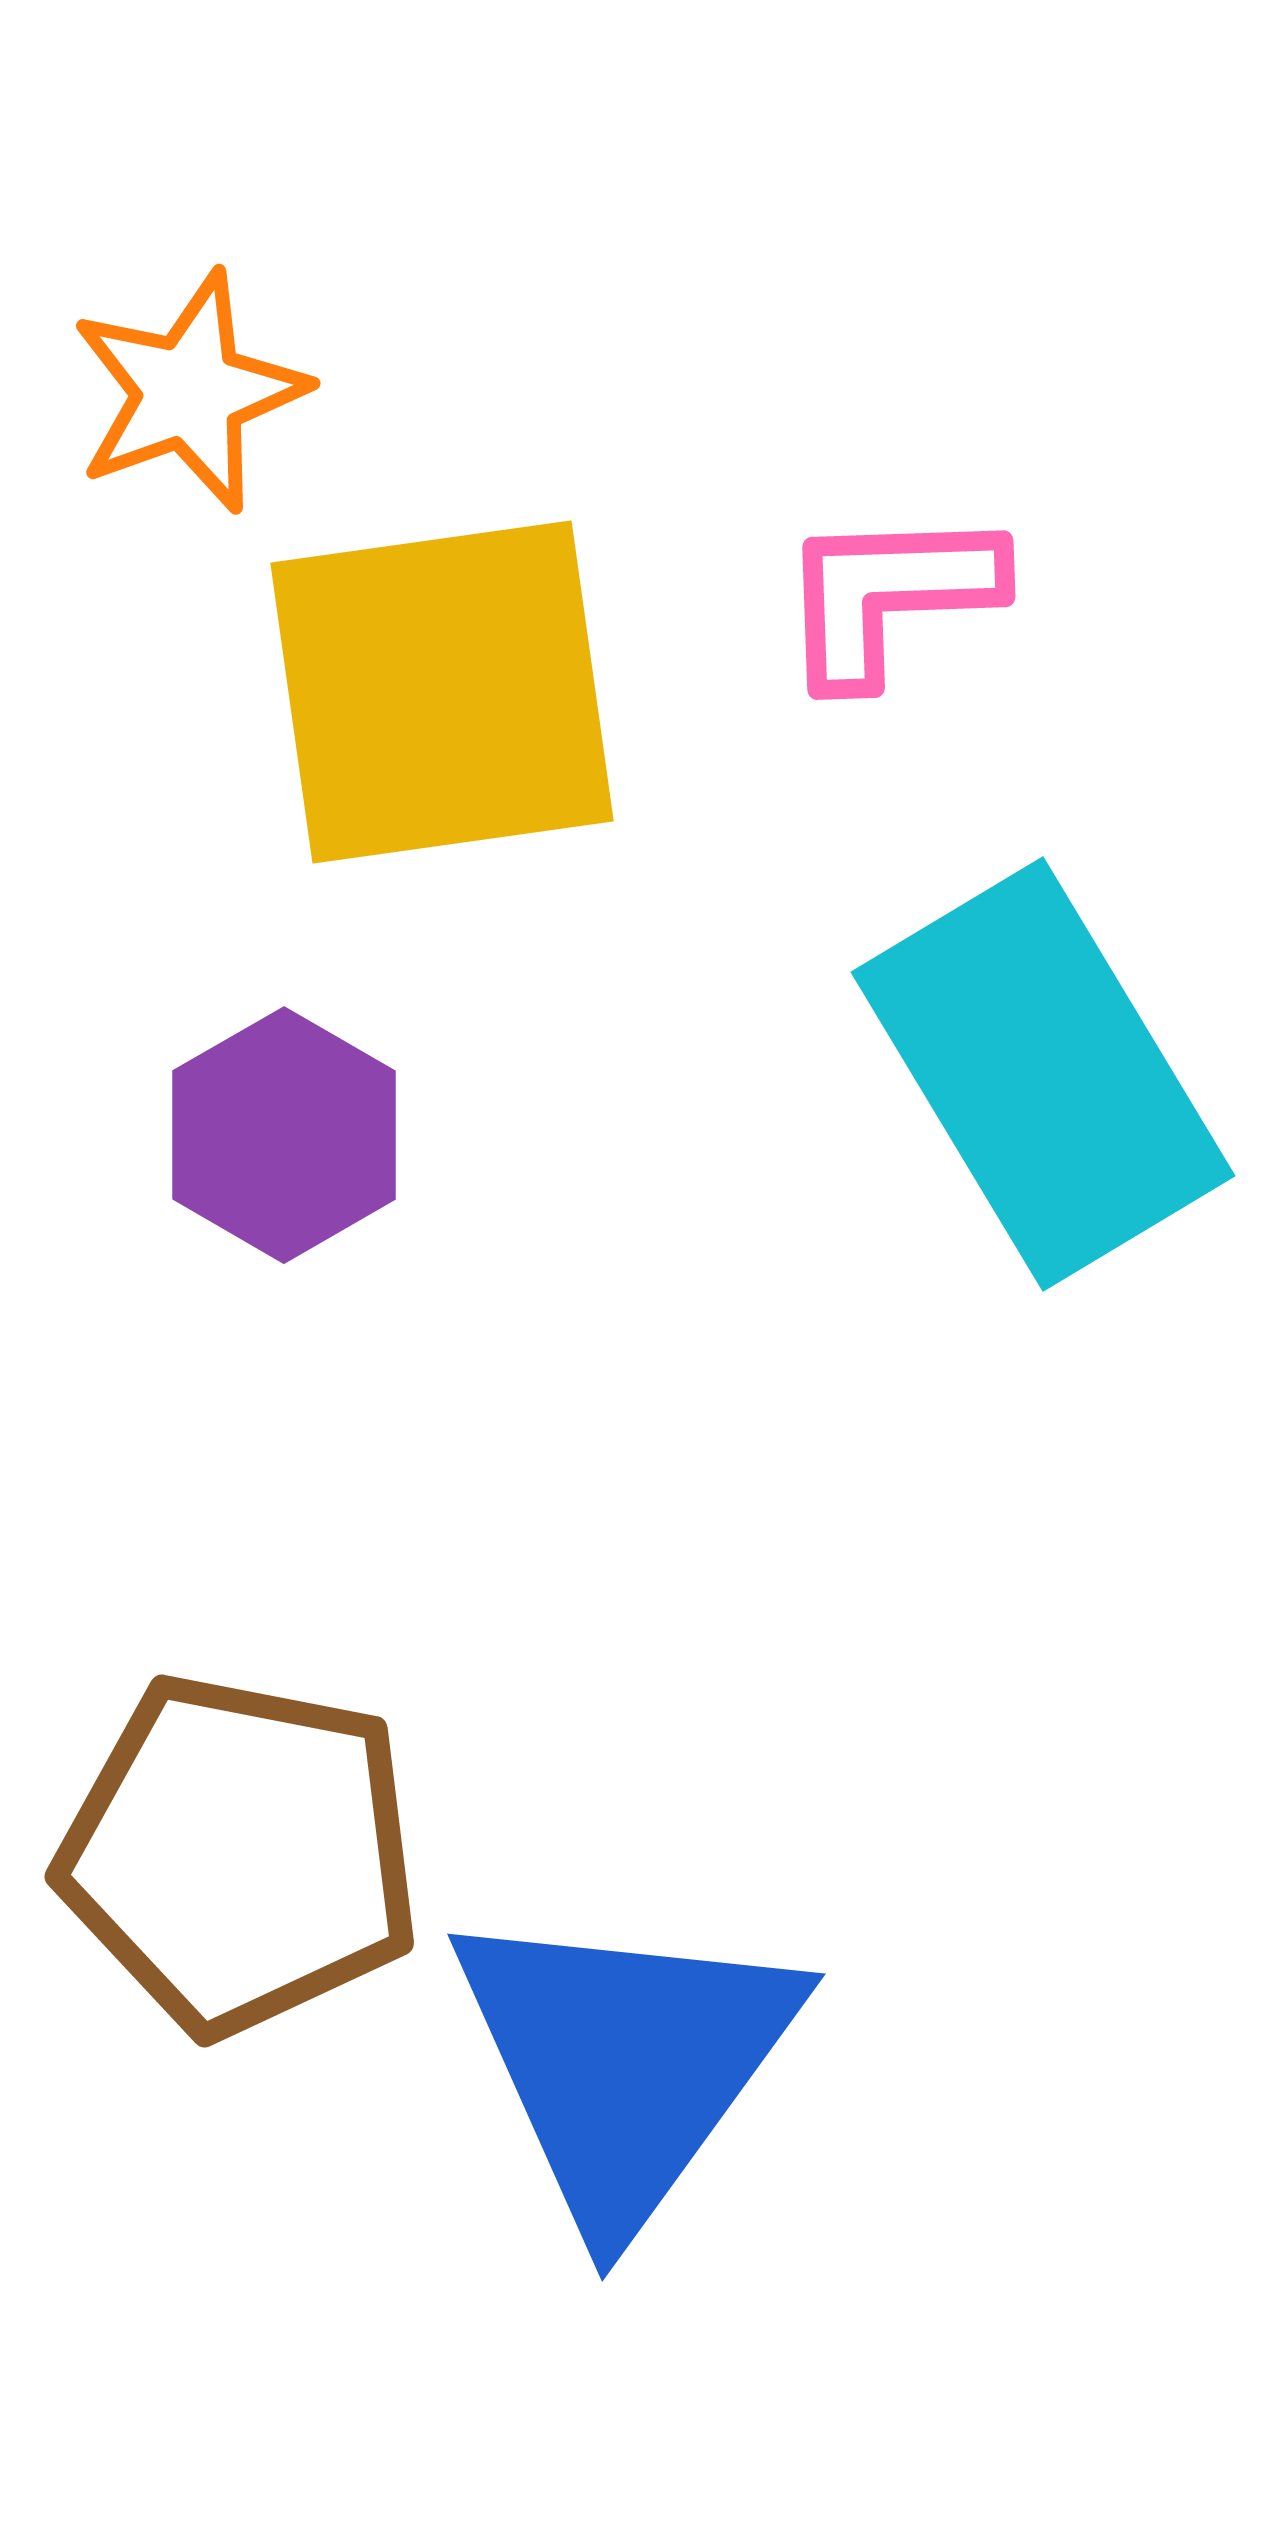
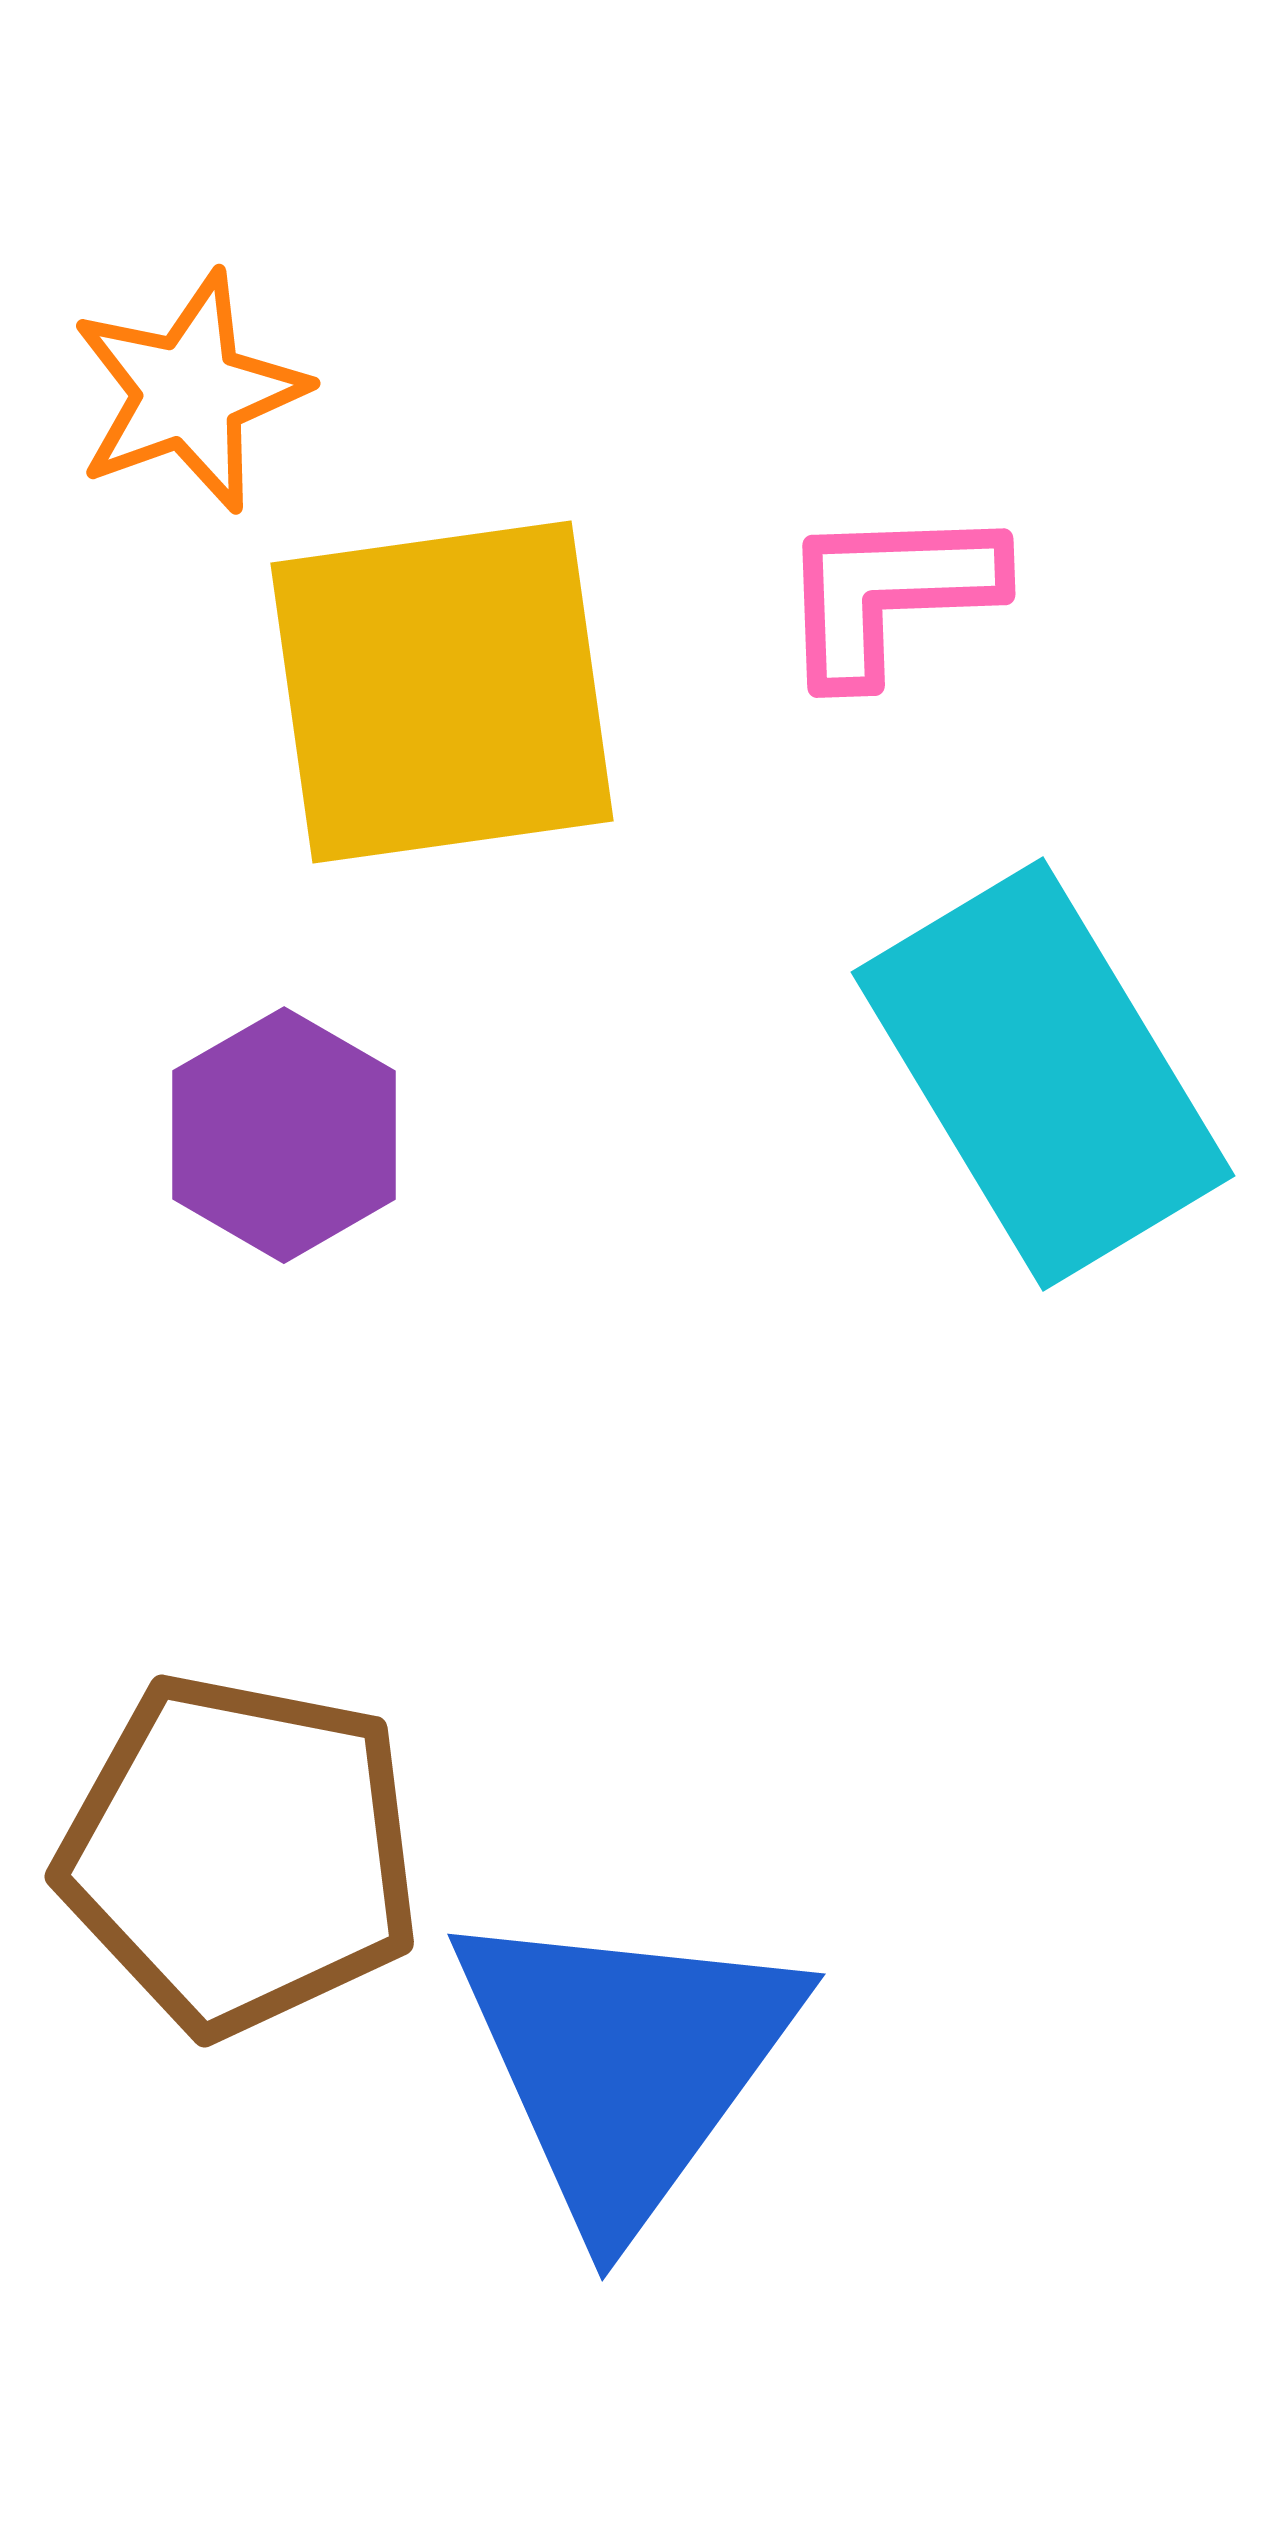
pink L-shape: moved 2 px up
